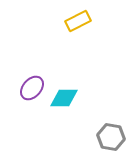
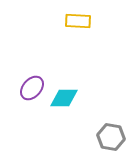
yellow rectangle: rotated 30 degrees clockwise
